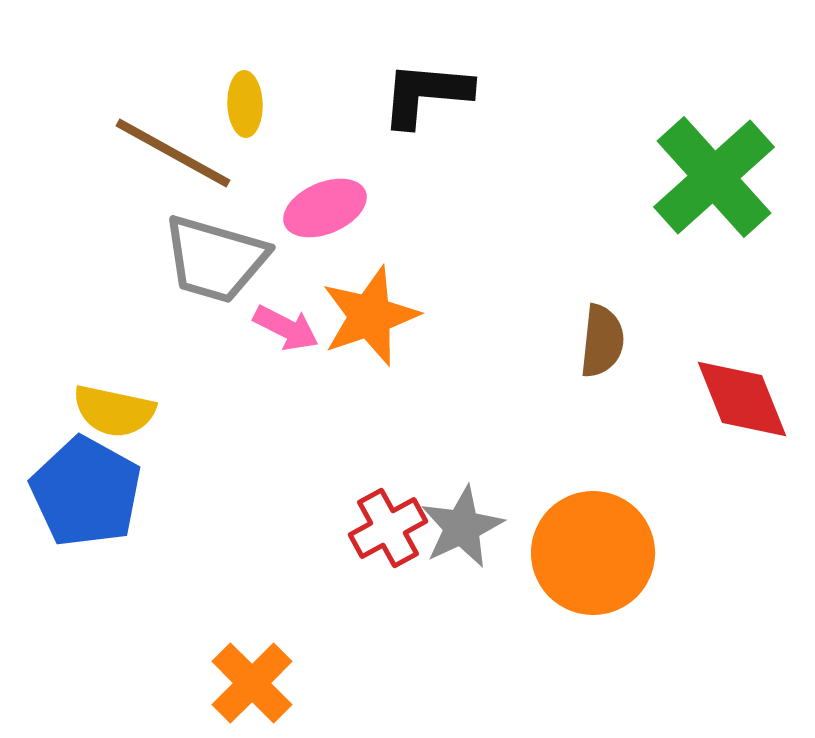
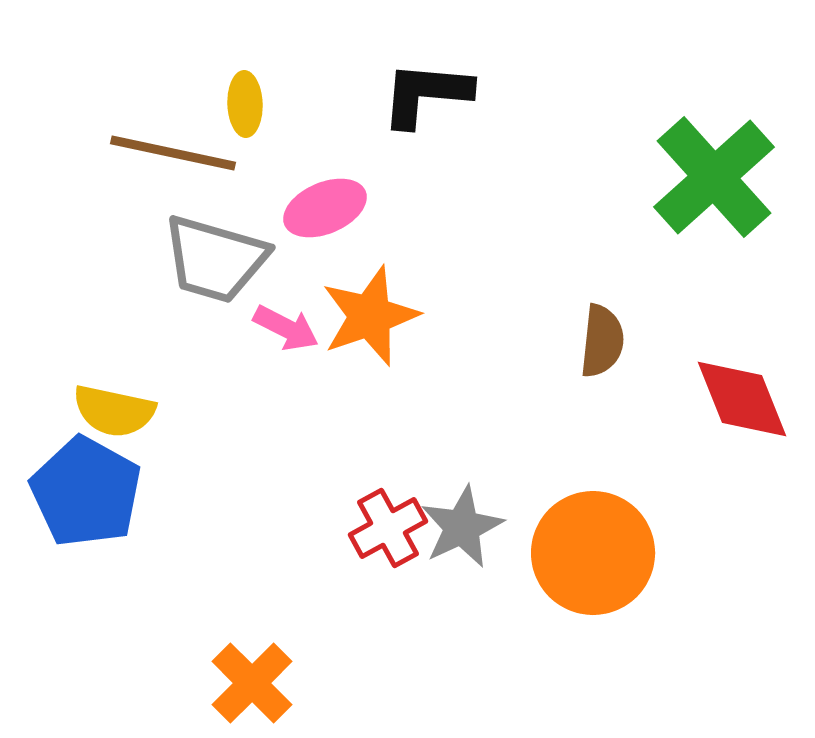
brown line: rotated 17 degrees counterclockwise
